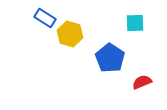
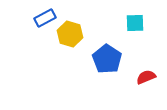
blue rectangle: rotated 60 degrees counterclockwise
blue pentagon: moved 3 px left, 1 px down
red semicircle: moved 4 px right, 5 px up
